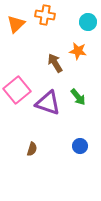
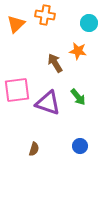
cyan circle: moved 1 px right, 1 px down
pink square: rotated 32 degrees clockwise
brown semicircle: moved 2 px right
